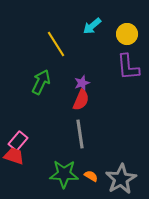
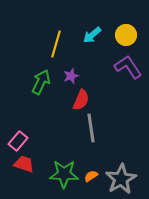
cyan arrow: moved 9 px down
yellow circle: moved 1 px left, 1 px down
yellow line: rotated 48 degrees clockwise
purple L-shape: rotated 152 degrees clockwise
purple star: moved 11 px left, 7 px up
gray line: moved 11 px right, 6 px up
red trapezoid: moved 10 px right, 8 px down
orange semicircle: rotated 64 degrees counterclockwise
